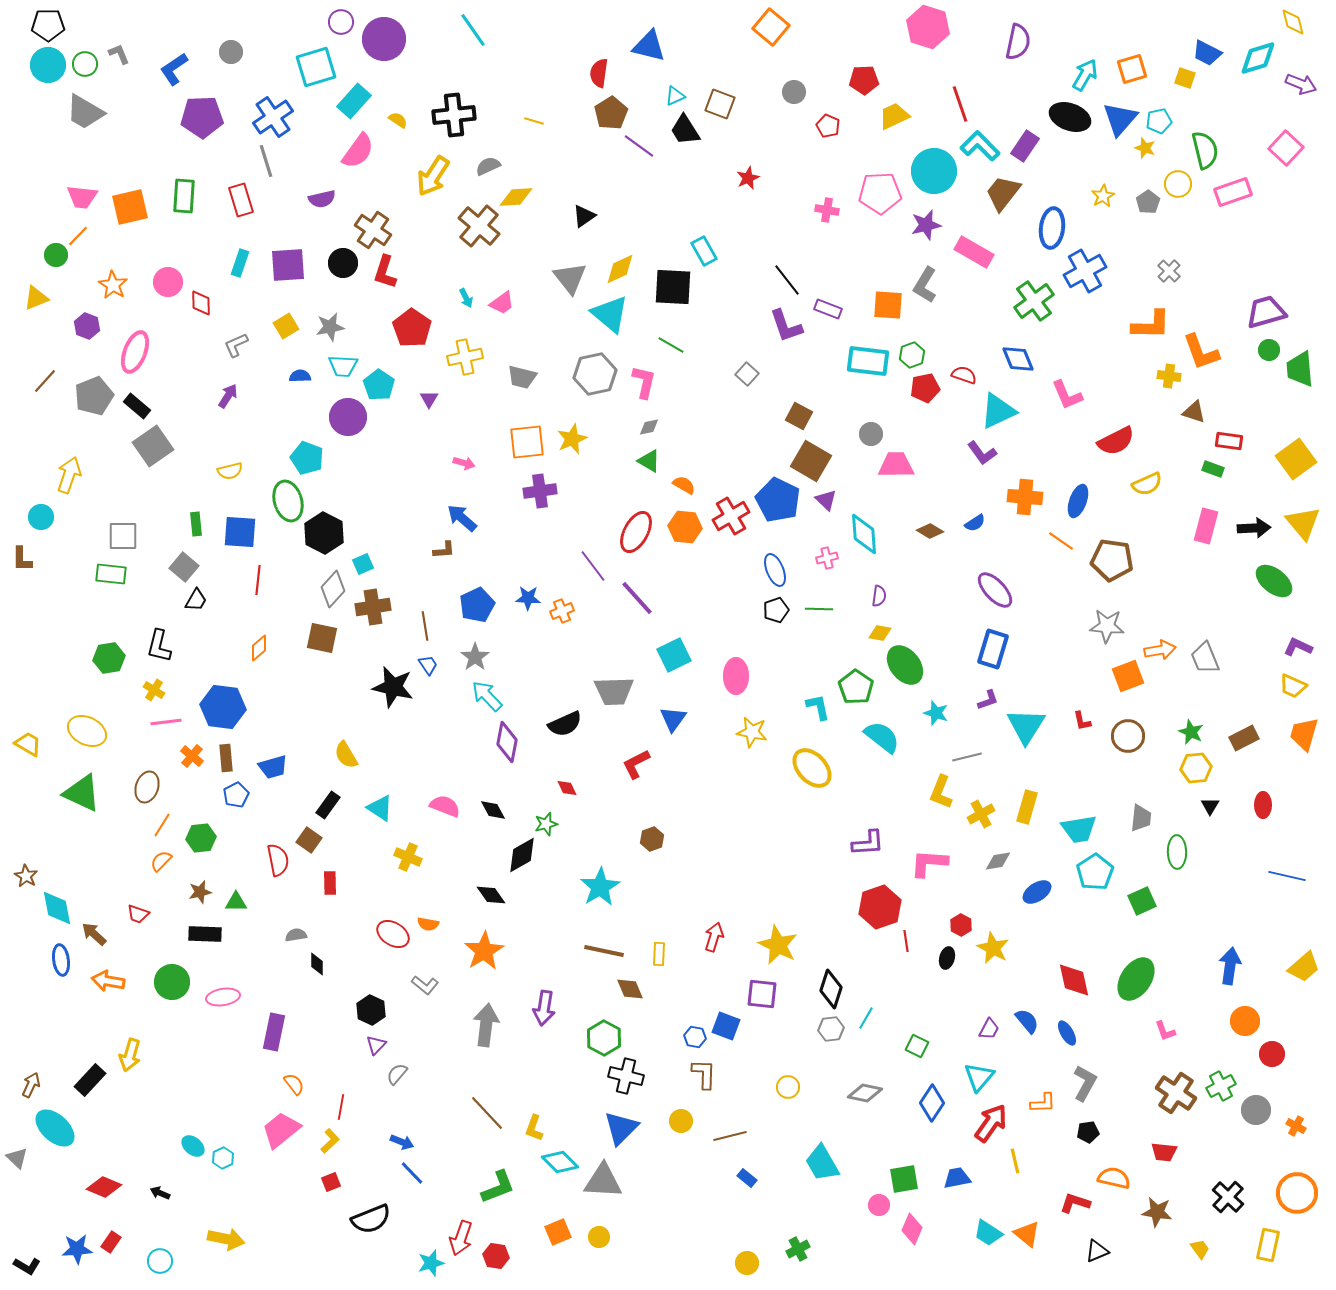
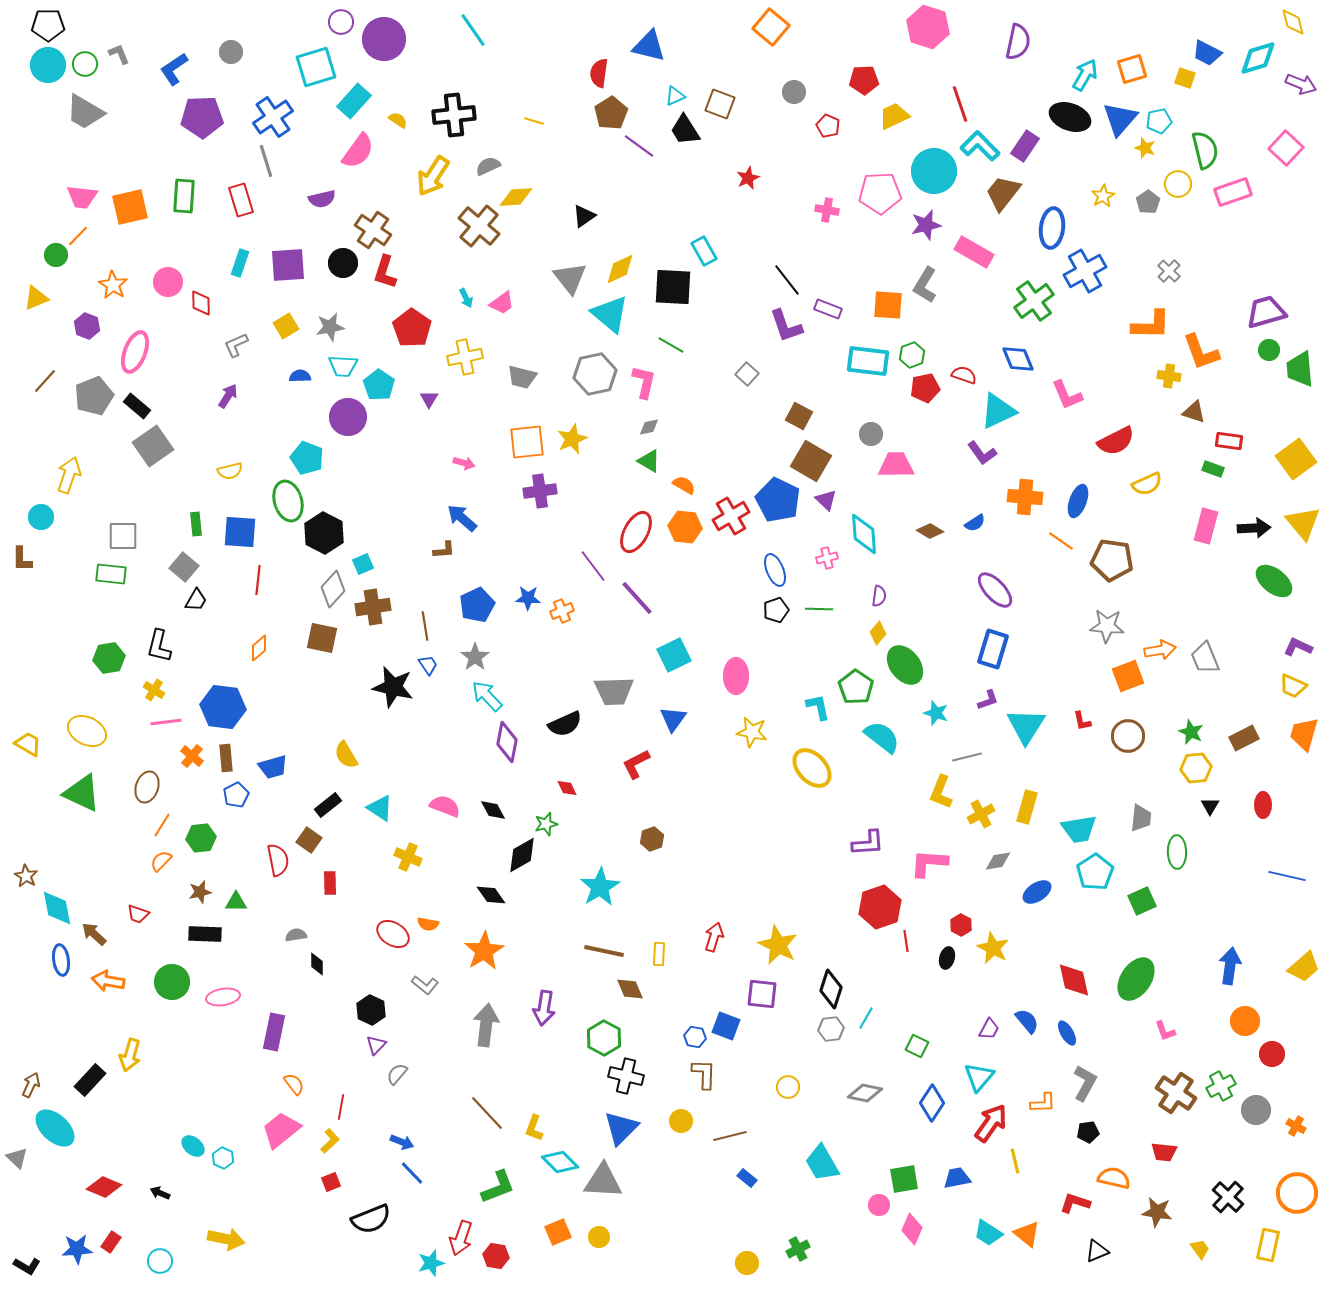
yellow diamond at (880, 633): moved 2 px left; rotated 60 degrees counterclockwise
black rectangle at (328, 805): rotated 16 degrees clockwise
cyan hexagon at (223, 1158): rotated 10 degrees counterclockwise
